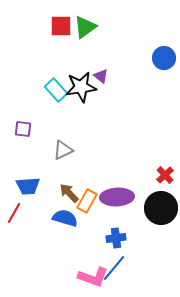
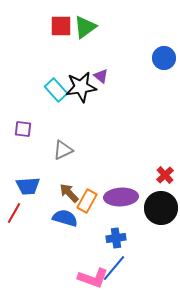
purple ellipse: moved 4 px right
pink L-shape: moved 1 px down
